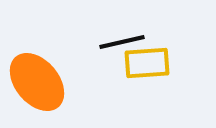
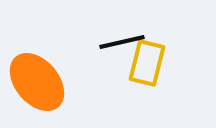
yellow rectangle: rotated 72 degrees counterclockwise
